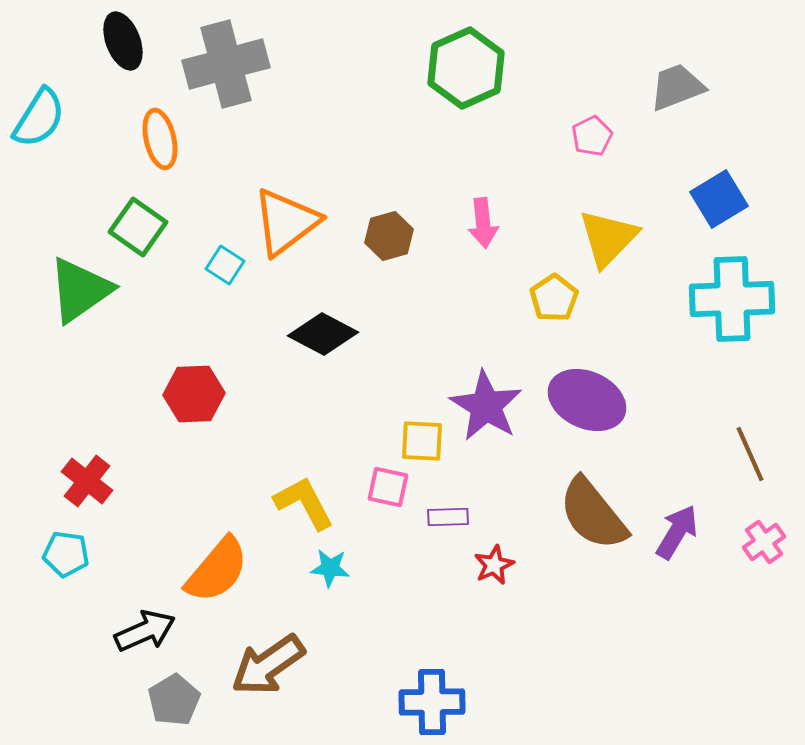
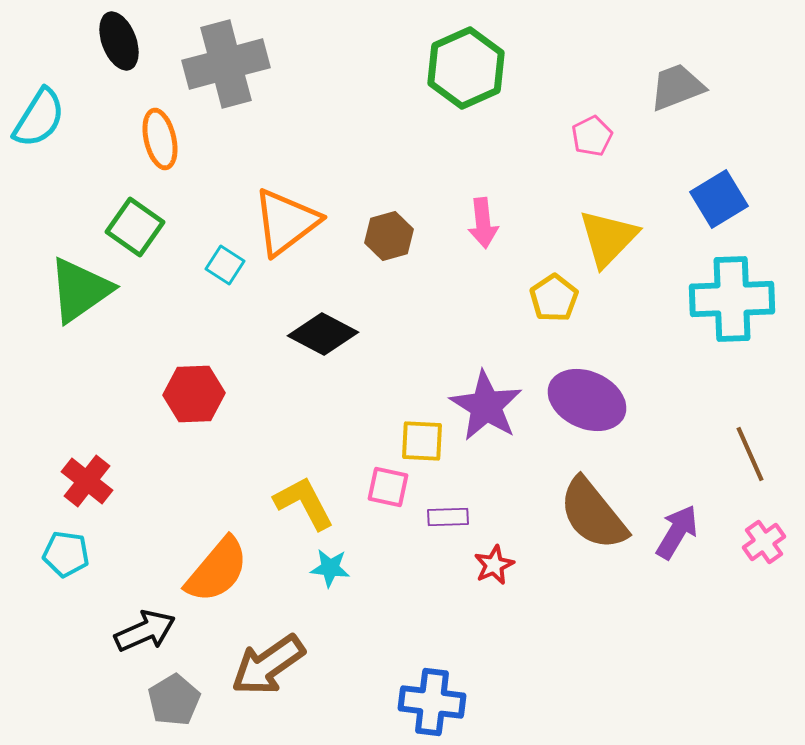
black ellipse: moved 4 px left
green square: moved 3 px left
blue cross: rotated 8 degrees clockwise
